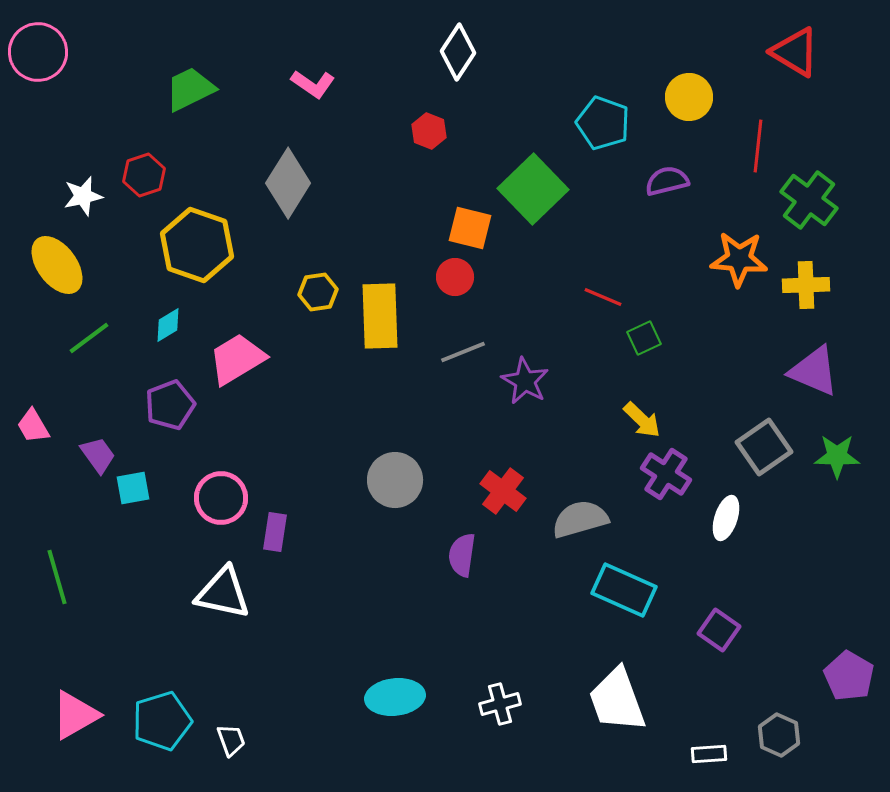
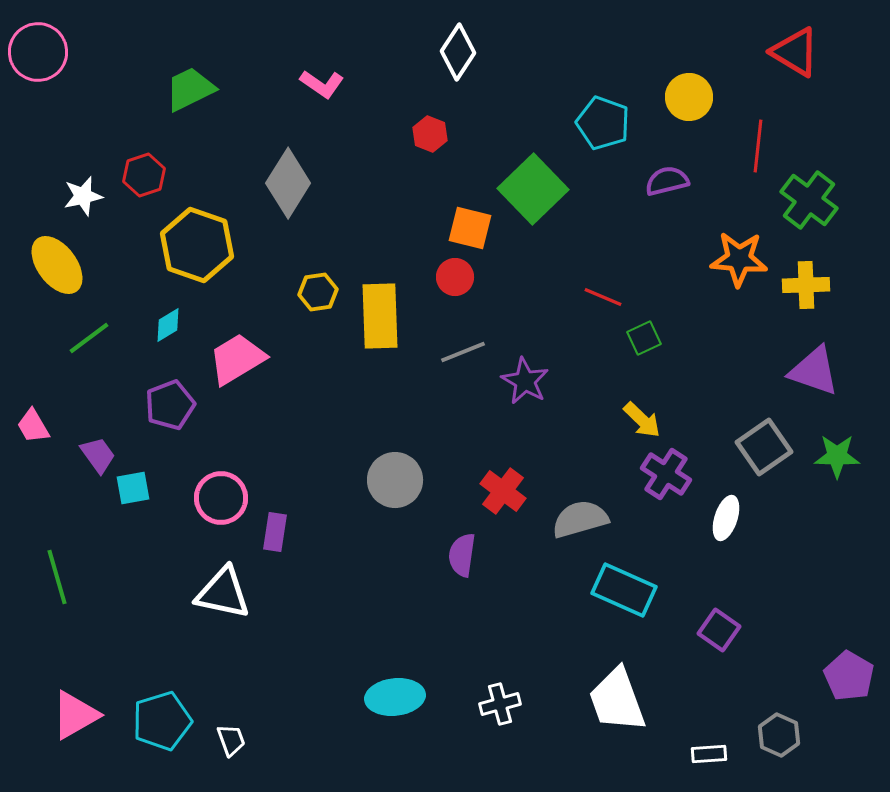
pink L-shape at (313, 84): moved 9 px right
red hexagon at (429, 131): moved 1 px right, 3 px down
purple triangle at (814, 371): rotated 4 degrees counterclockwise
